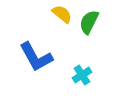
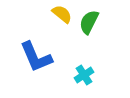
blue L-shape: rotated 6 degrees clockwise
cyan cross: moved 2 px right
